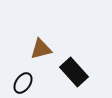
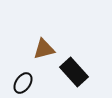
brown triangle: moved 3 px right
